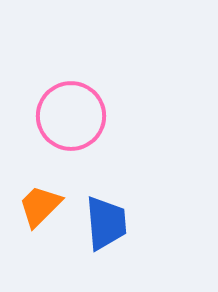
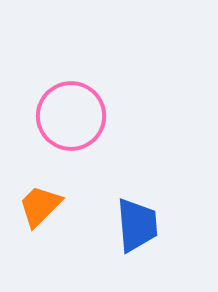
blue trapezoid: moved 31 px right, 2 px down
